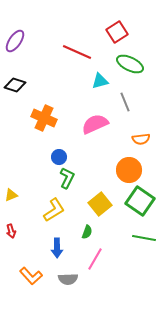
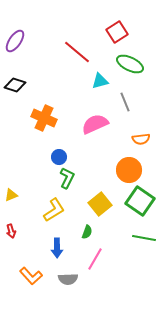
red line: rotated 16 degrees clockwise
